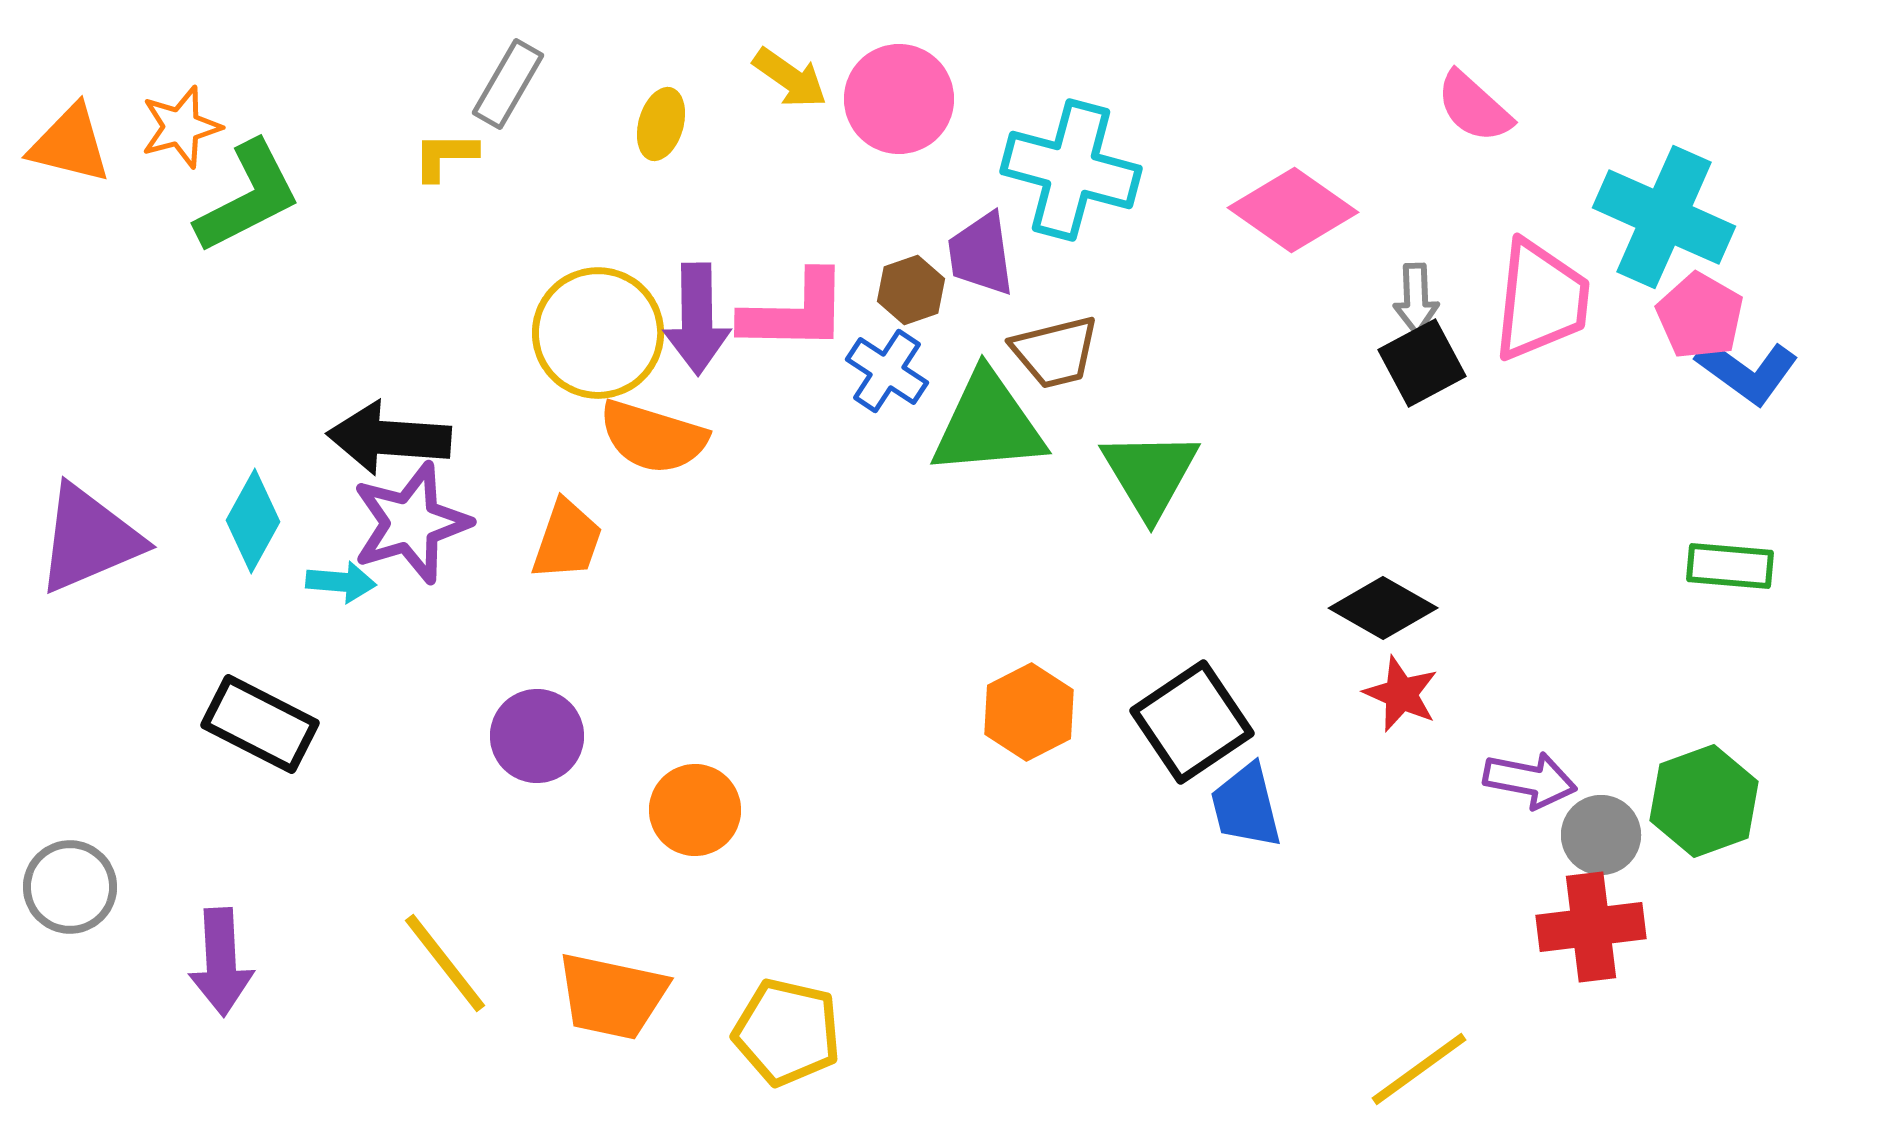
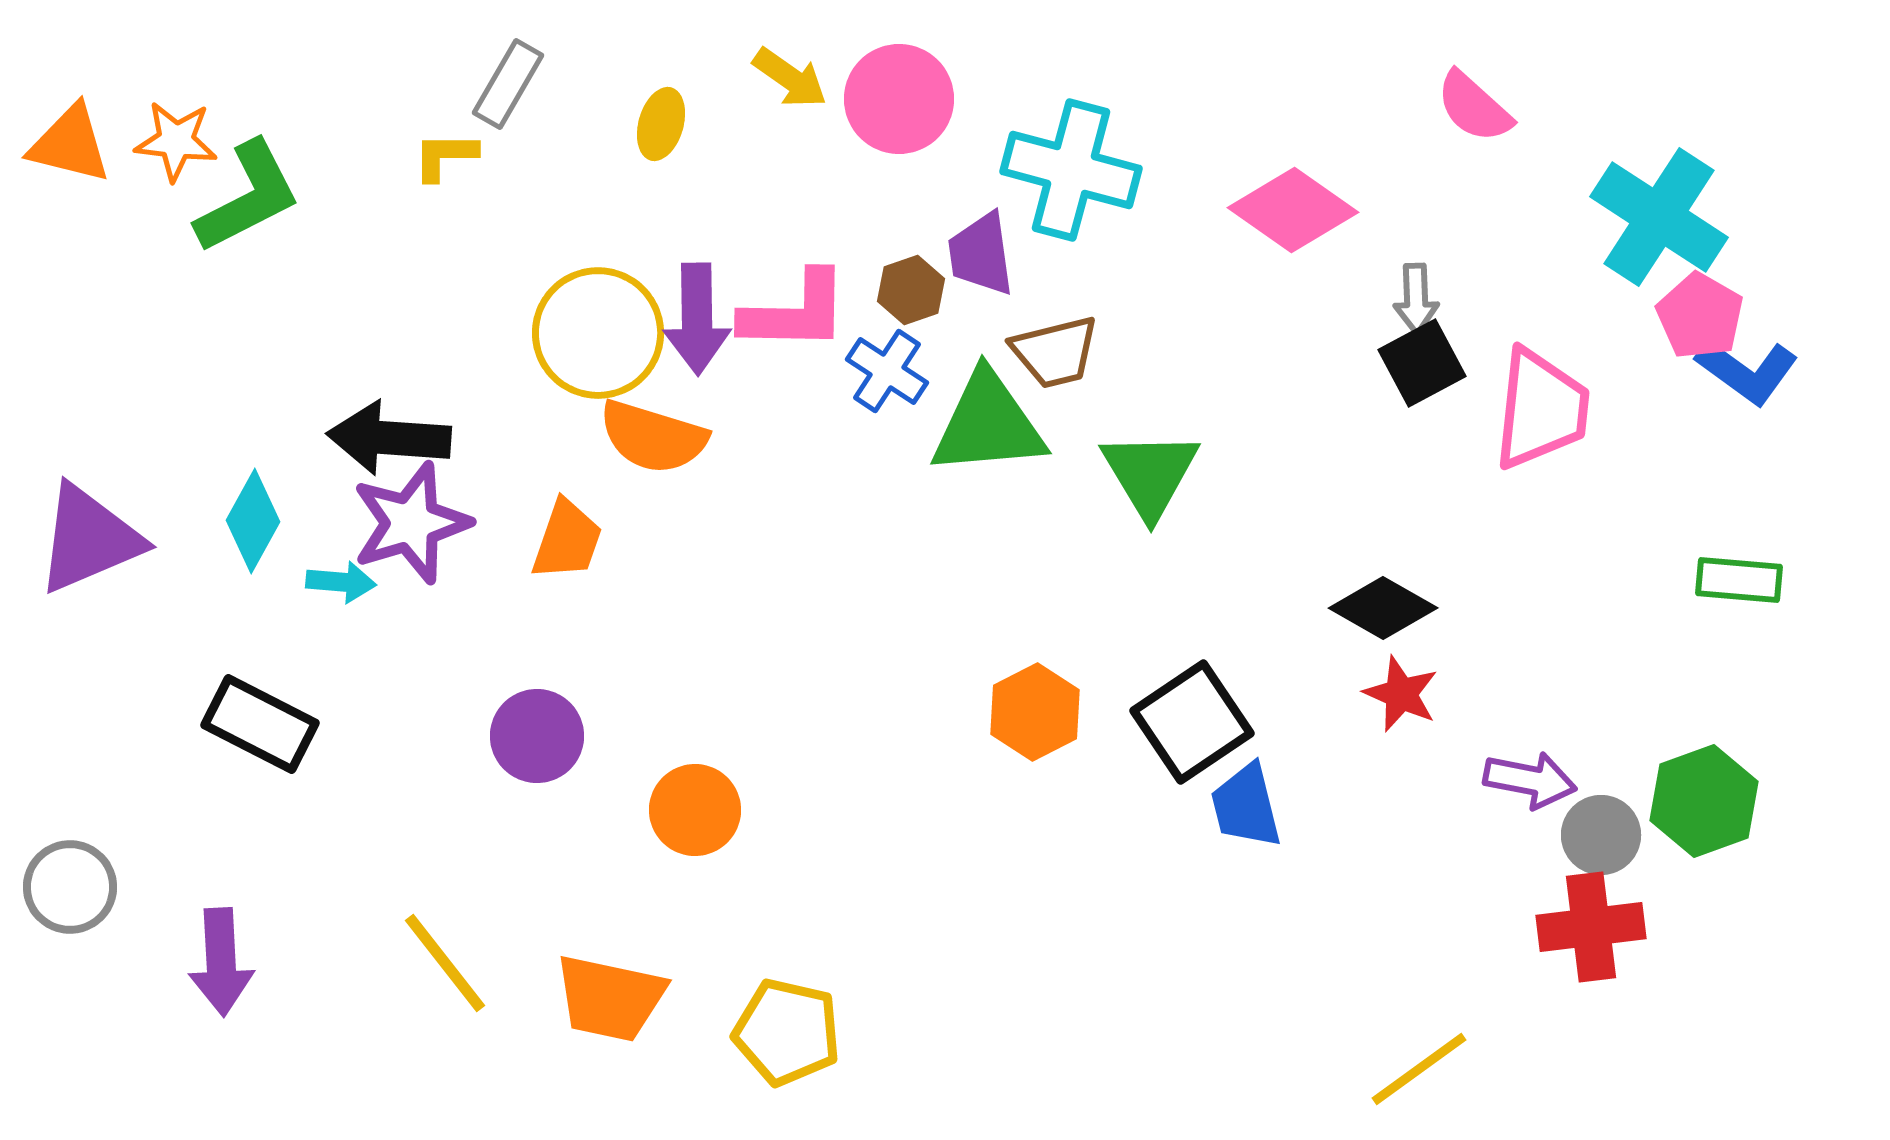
orange star at (181, 127): moved 5 px left, 14 px down; rotated 22 degrees clockwise
cyan cross at (1664, 217): moved 5 px left; rotated 9 degrees clockwise
pink trapezoid at (1541, 300): moved 109 px down
green rectangle at (1730, 566): moved 9 px right, 14 px down
orange hexagon at (1029, 712): moved 6 px right
orange trapezoid at (612, 996): moved 2 px left, 2 px down
